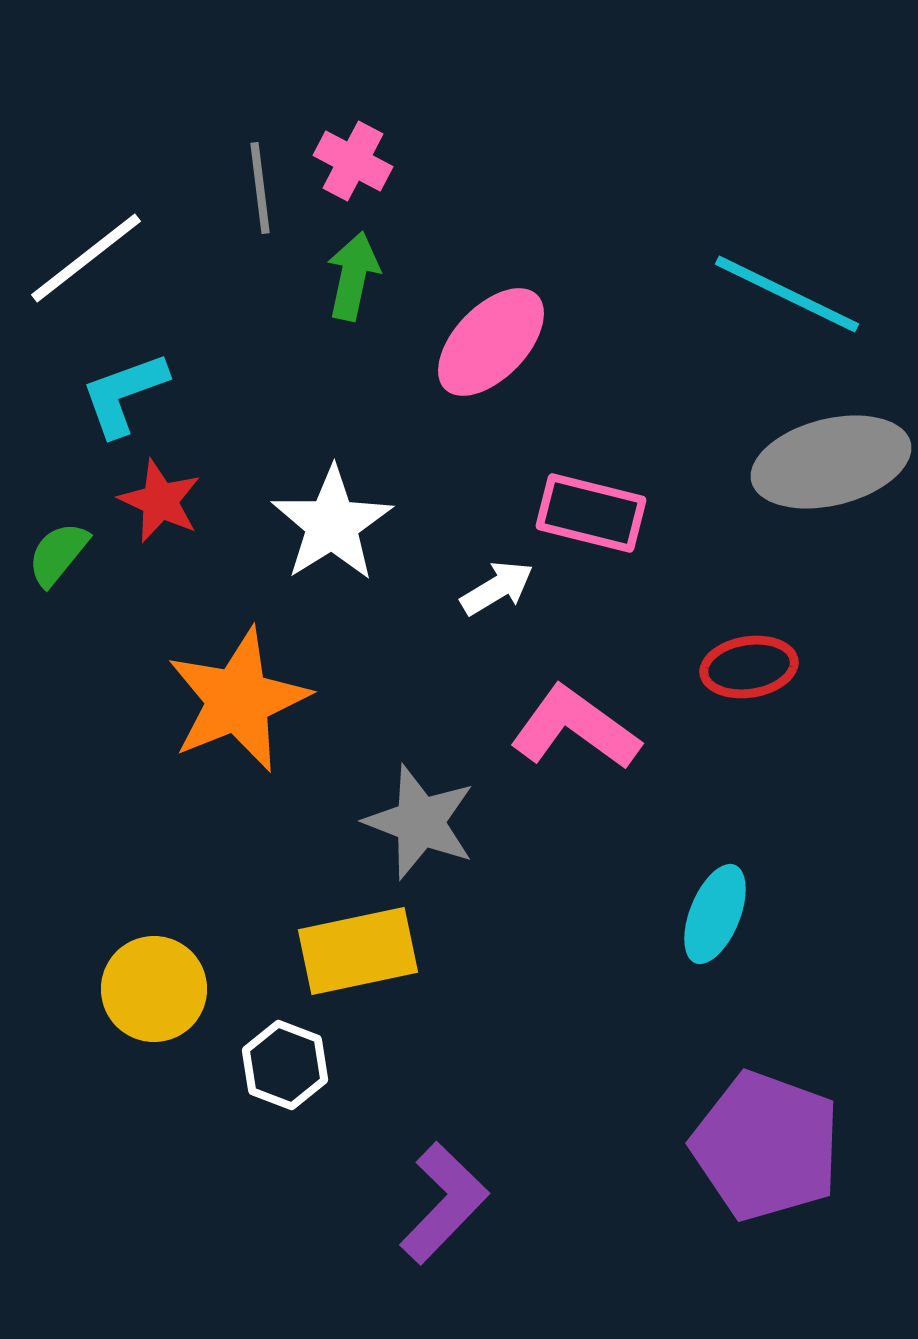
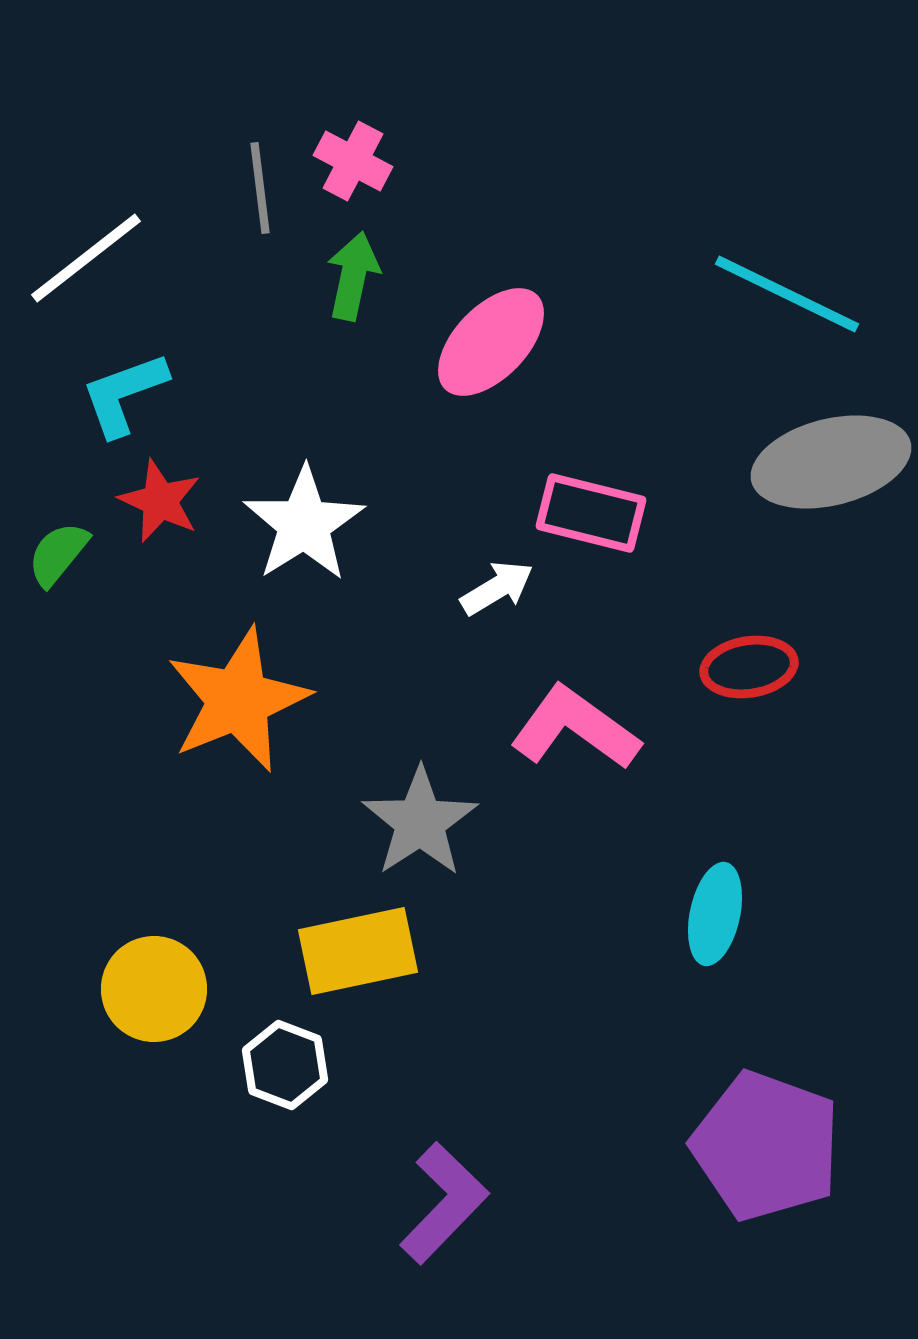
white star: moved 28 px left
gray star: rotated 18 degrees clockwise
cyan ellipse: rotated 10 degrees counterclockwise
